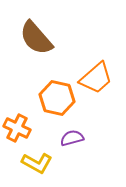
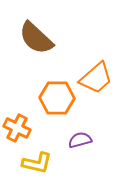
brown semicircle: rotated 6 degrees counterclockwise
orange hexagon: rotated 12 degrees counterclockwise
purple semicircle: moved 8 px right, 2 px down
yellow L-shape: rotated 16 degrees counterclockwise
